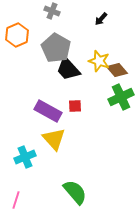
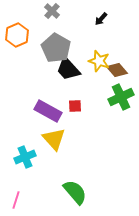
gray cross: rotated 21 degrees clockwise
